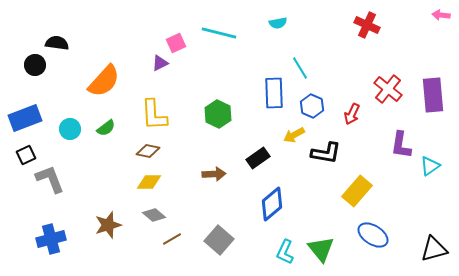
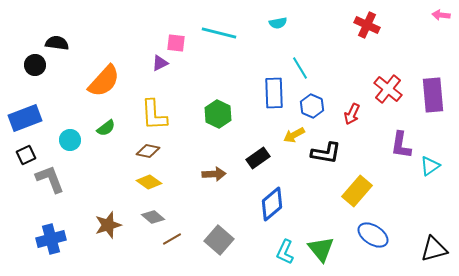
pink square at (176, 43): rotated 30 degrees clockwise
cyan circle at (70, 129): moved 11 px down
yellow diamond at (149, 182): rotated 35 degrees clockwise
gray diamond at (154, 215): moved 1 px left, 2 px down
